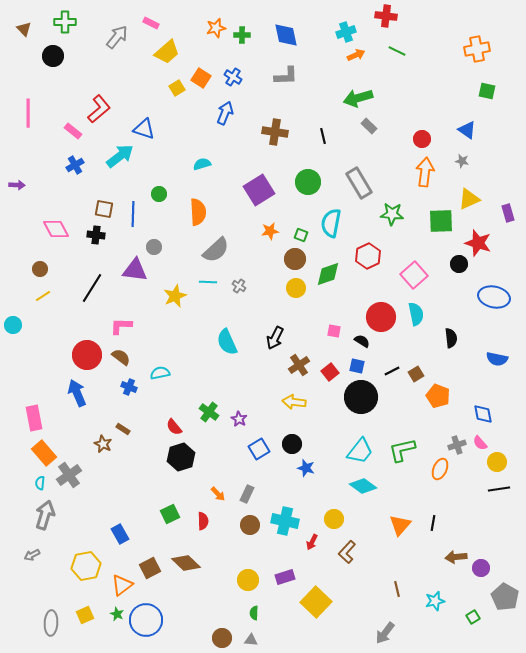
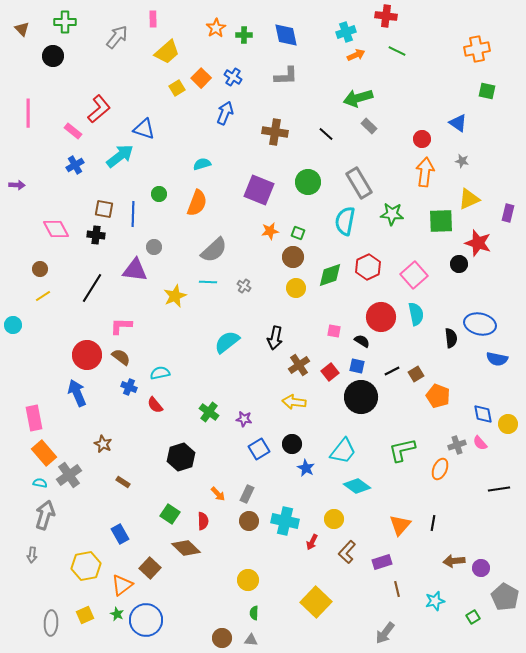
pink rectangle at (151, 23): moved 2 px right, 4 px up; rotated 63 degrees clockwise
orange star at (216, 28): rotated 18 degrees counterclockwise
brown triangle at (24, 29): moved 2 px left
green cross at (242, 35): moved 2 px right
orange square at (201, 78): rotated 12 degrees clockwise
blue triangle at (467, 130): moved 9 px left, 7 px up
black line at (323, 136): moved 3 px right, 2 px up; rotated 35 degrees counterclockwise
purple square at (259, 190): rotated 36 degrees counterclockwise
orange semicircle at (198, 212): moved 1 px left, 9 px up; rotated 24 degrees clockwise
purple rectangle at (508, 213): rotated 30 degrees clockwise
cyan semicircle at (331, 223): moved 14 px right, 2 px up
green square at (301, 235): moved 3 px left, 2 px up
gray semicircle at (216, 250): moved 2 px left
red hexagon at (368, 256): moved 11 px down
brown circle at (295, 259): moved 2 px left, 2 px up
green diamond at (328, 274): moved 2 px right, 1 px down
gray cross at (239, 286): moved 5 px right
blue ellipse at (494, 297): moved 14 px left, 27 px down
black arrow at (275, 338): rotated 15 degrees counterclockwise
cyan semicircle at (227, 342): rotated 76 degrees clockwise
purple star at (239, 419): moved 5 px right; rotated 21 degrees counterclockwise
red semicircle at (174, 427): moved 19 px left, 22 px up
brown rectangle at (123, 429): moved 53 px down
cyan trapezoid at (360, 451): moved 17 px left
yellow circle at (497, 462): moved 11 px right, 38 px up
blue star at (306, 468): rotated 12 degrees clockwise
cyan semicircle at (40, 483): rotated 96 degrees clockwise
cyan diamond at (363, 486): moved 6 px left
green square at (170, 514): rotated 30 degrees counterclockwise
brown circle at (250, 525): moved 1 px left, 4 px up
gray arrow at (32, 555): rotated 56 degrees counterclockwise
brown arrow at (456, 557): moved 2 px left, 4 px down
brown diamond at (186, 563): moved 15 px up
brown square at (150, 568): rotated 20 degrees counterclockwise
purple rectangle at (285, 577): moved 97 px right, 15 px up
